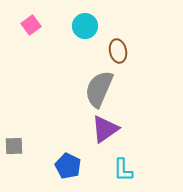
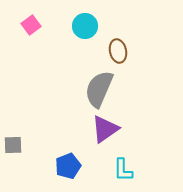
gray square: moved 1 px left, 1 px up
blue pentagon: rotated 25 degrees clockwise
